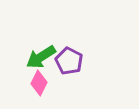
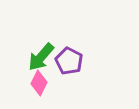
green arrow: rotated 16 degrees counterclockwise
